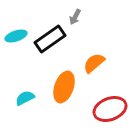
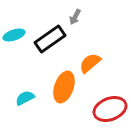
cyan ellipse: moved 2 px left, 1 px up
orange semicircle: moved 4 px left
